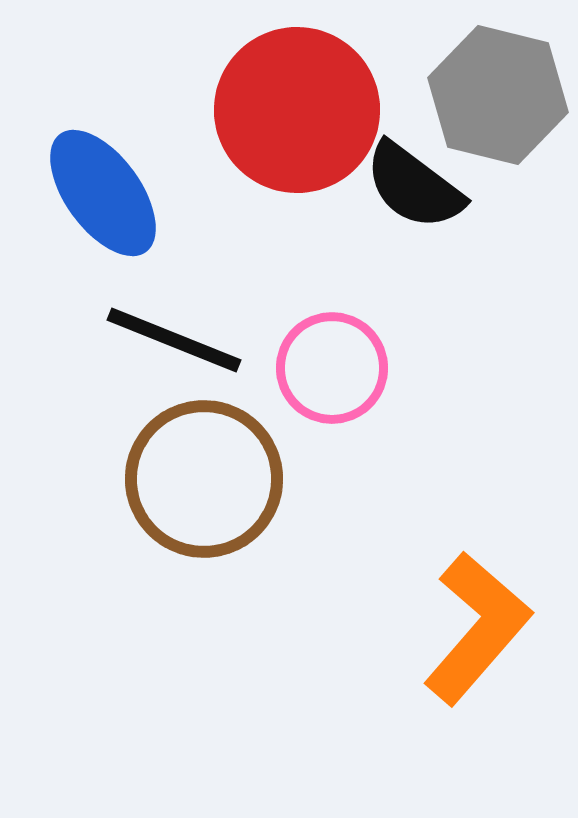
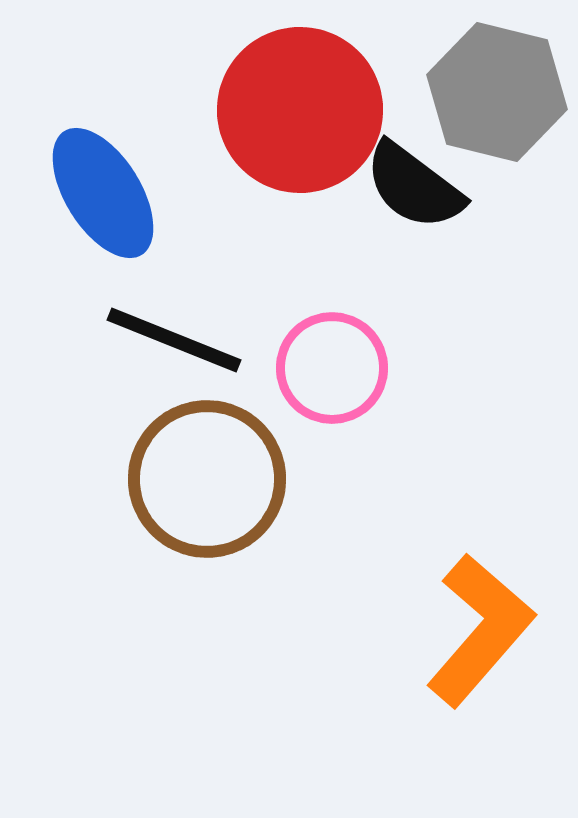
gray hexagon: moved 1 px left, 3 px up
red circle: moved 3 px right
blue ellipse: rotated 4 degrees clockwise
brown circle: moved 3 px right
orange L-shape: moved 3 px right, 2 px down
